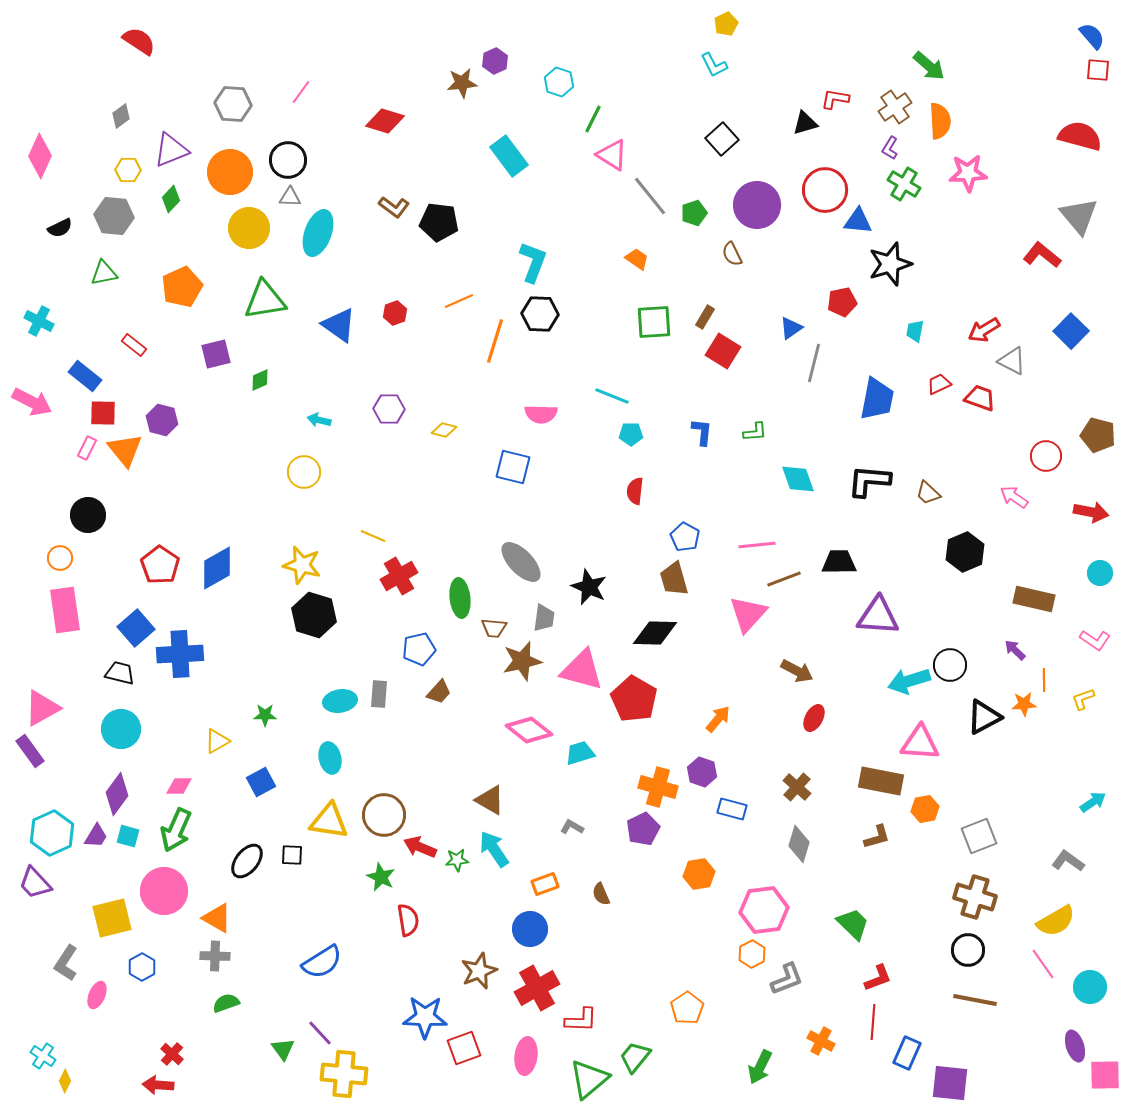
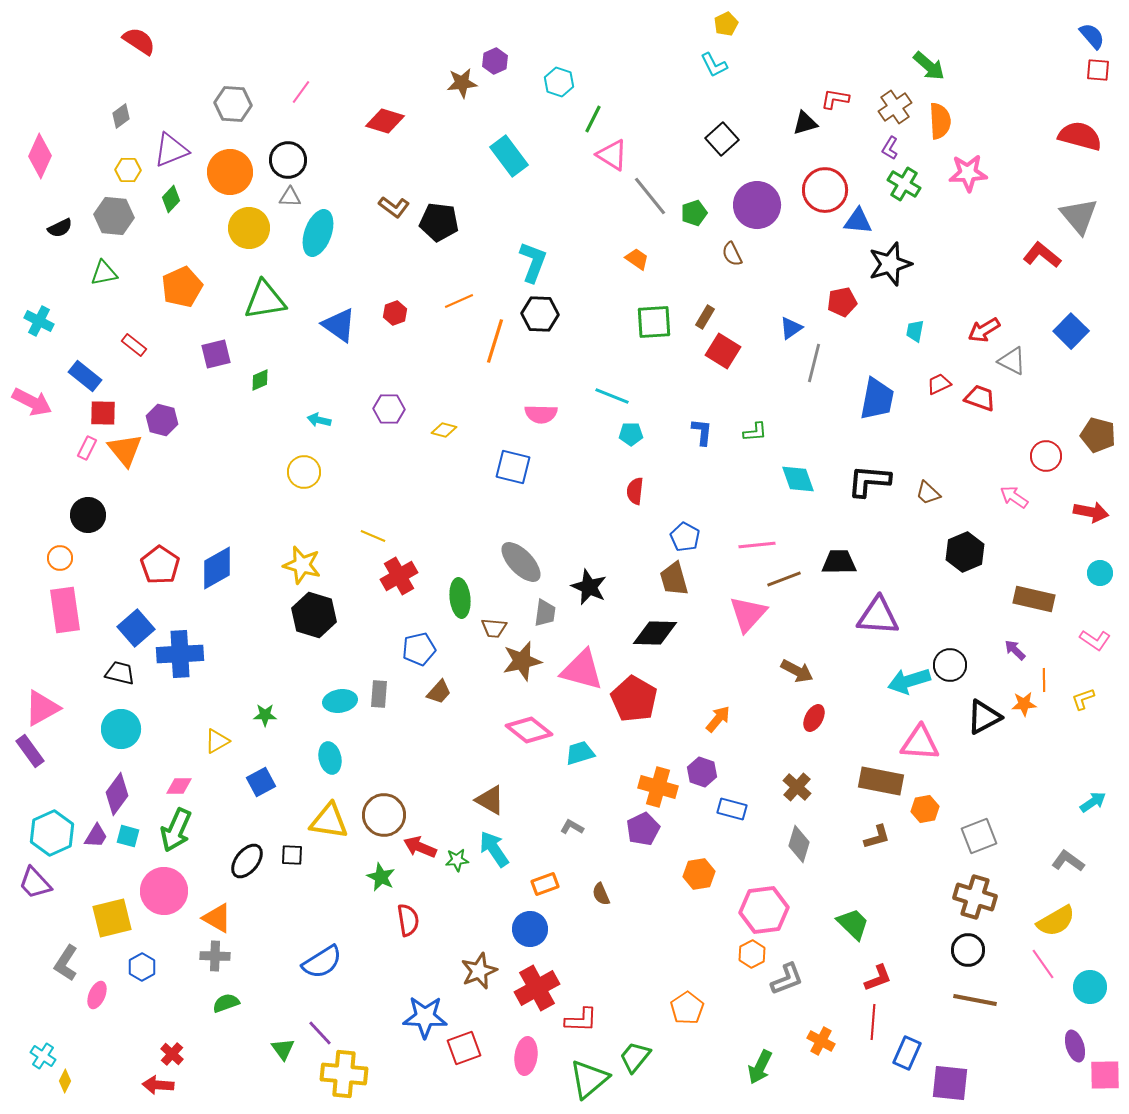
gray trapezoid at (544, 618): moved 1 px right, 5 px up
